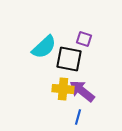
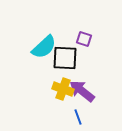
black square: moved 4 px left, 1 px up; rotated 8 degrees counterclockwise
yellow cross: rotated 15 degrees clockwise
blue line: rotated 35 degrees counterclockwise
